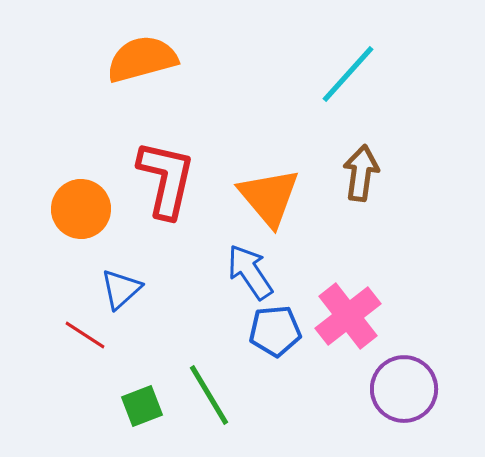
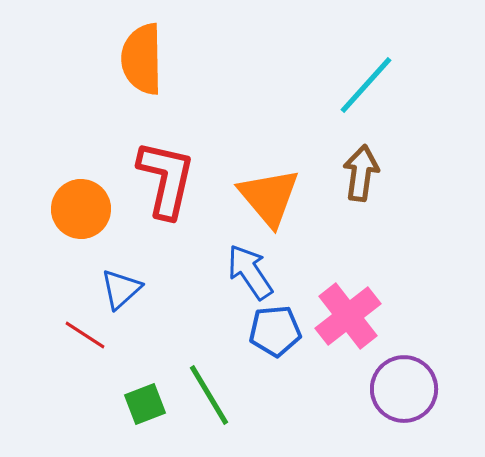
orange semicircle: rotated 76 degrees counterclockwise
cyan line: moved 18 px right, 11 px down
green square: moved 3 px right, 2 px up
